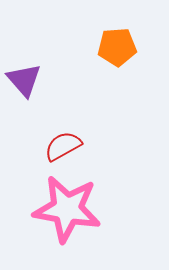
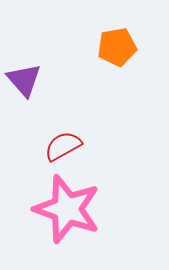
orange pentagon: rotated 6 degrees counterclockwise
pink star: rotated 10 degrees clockwise
